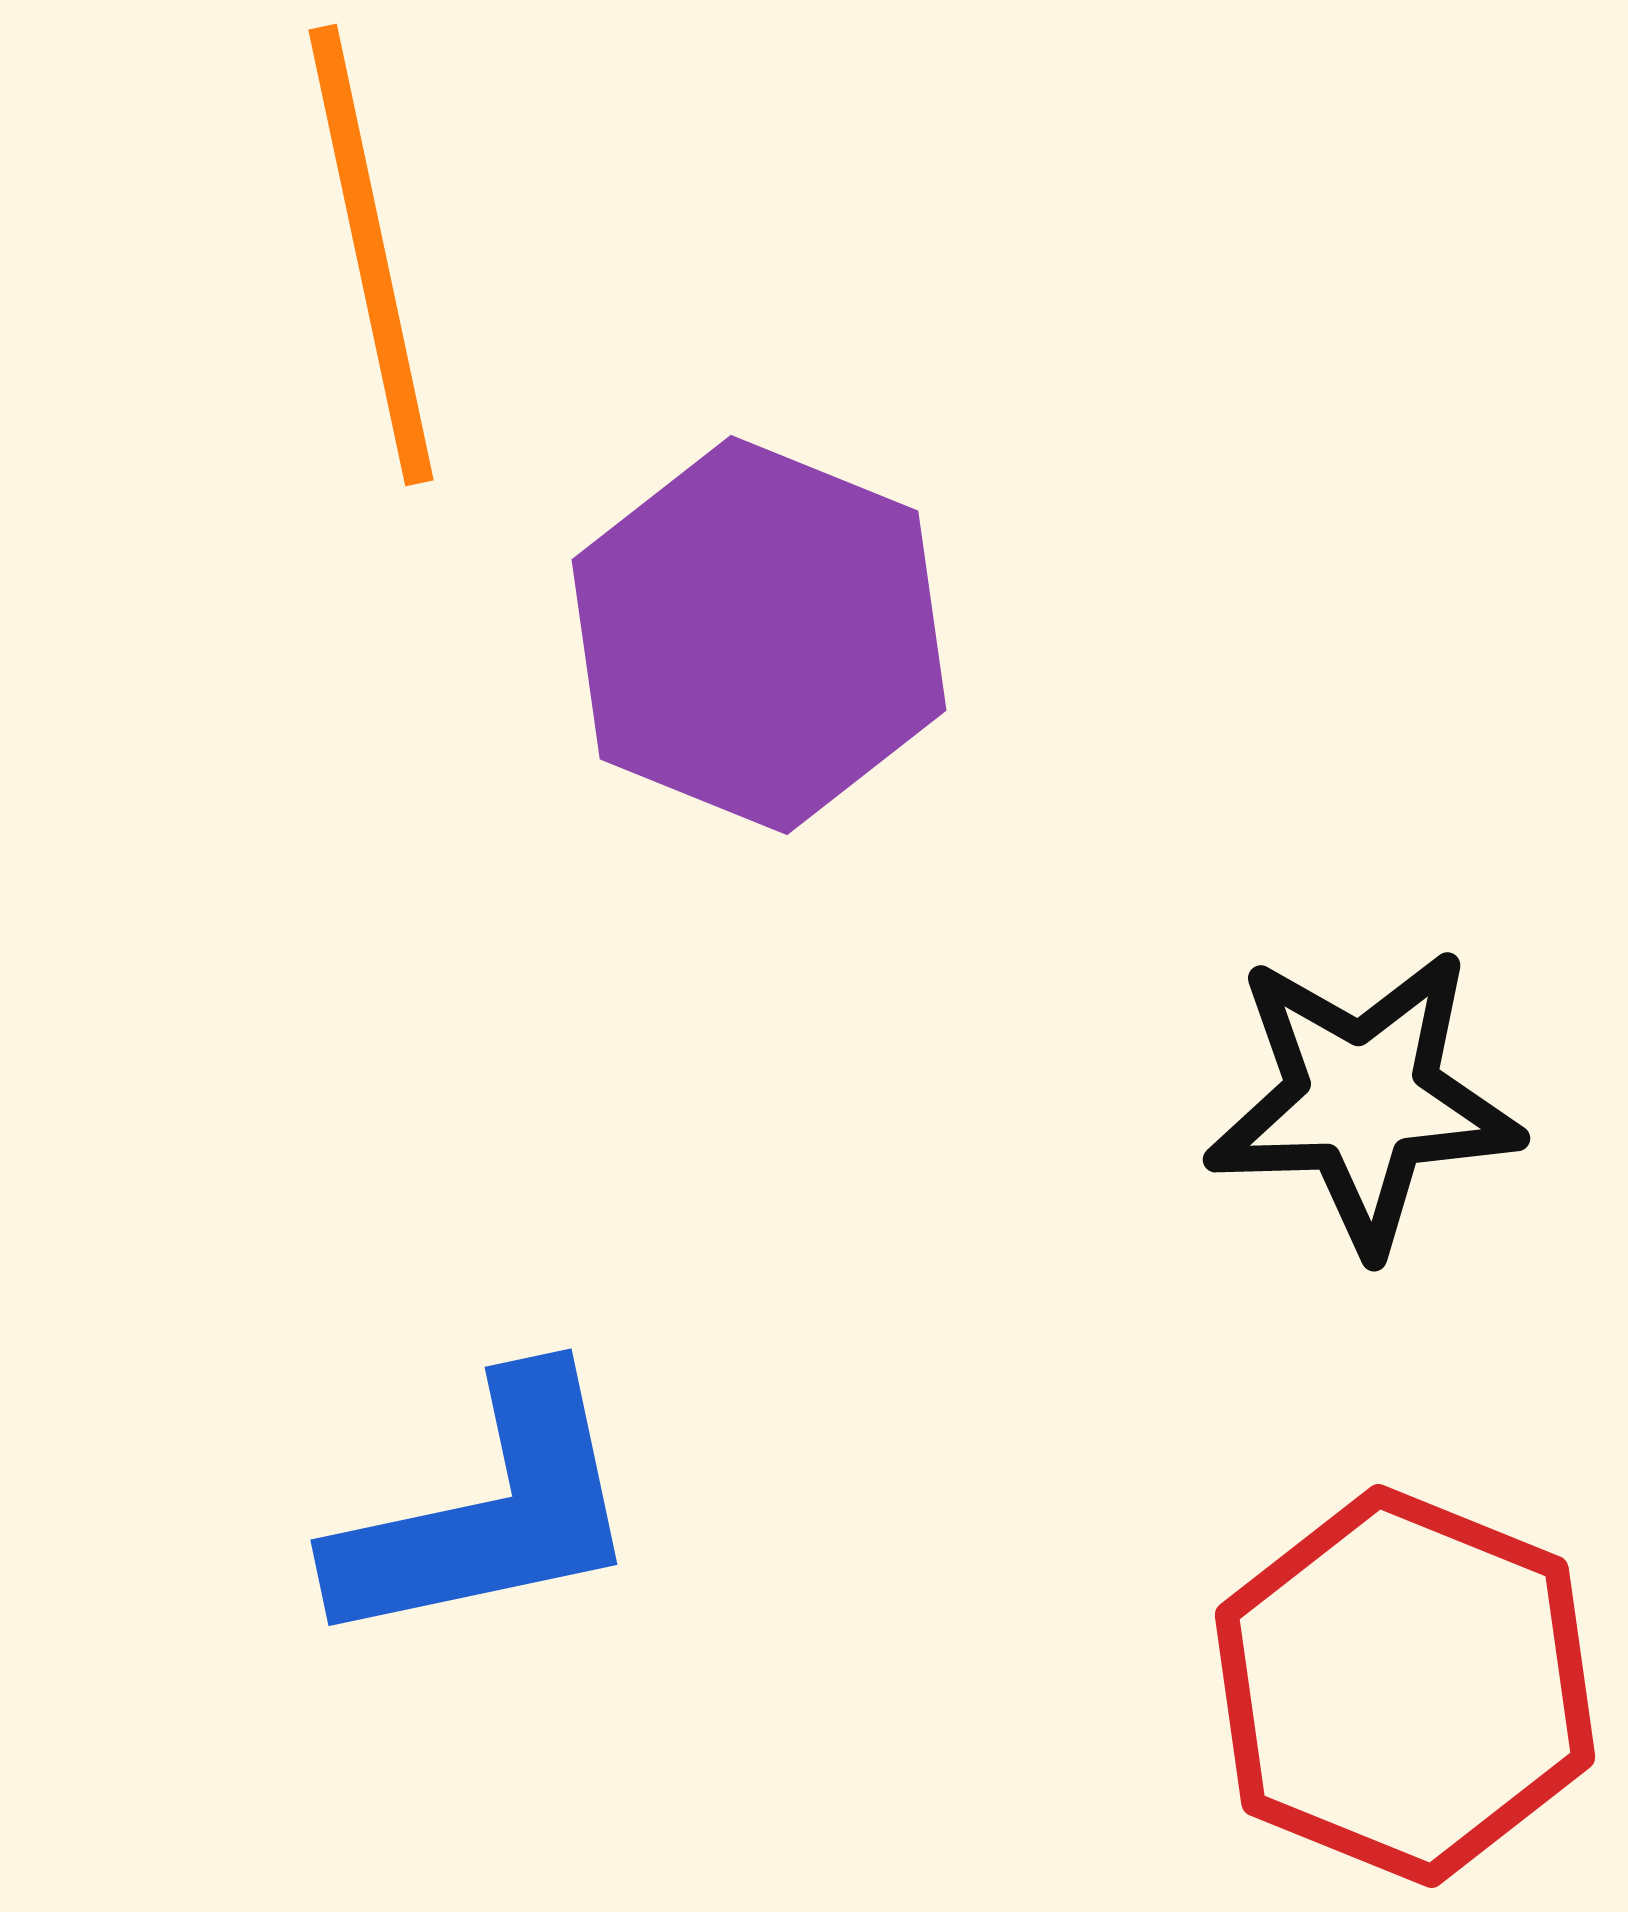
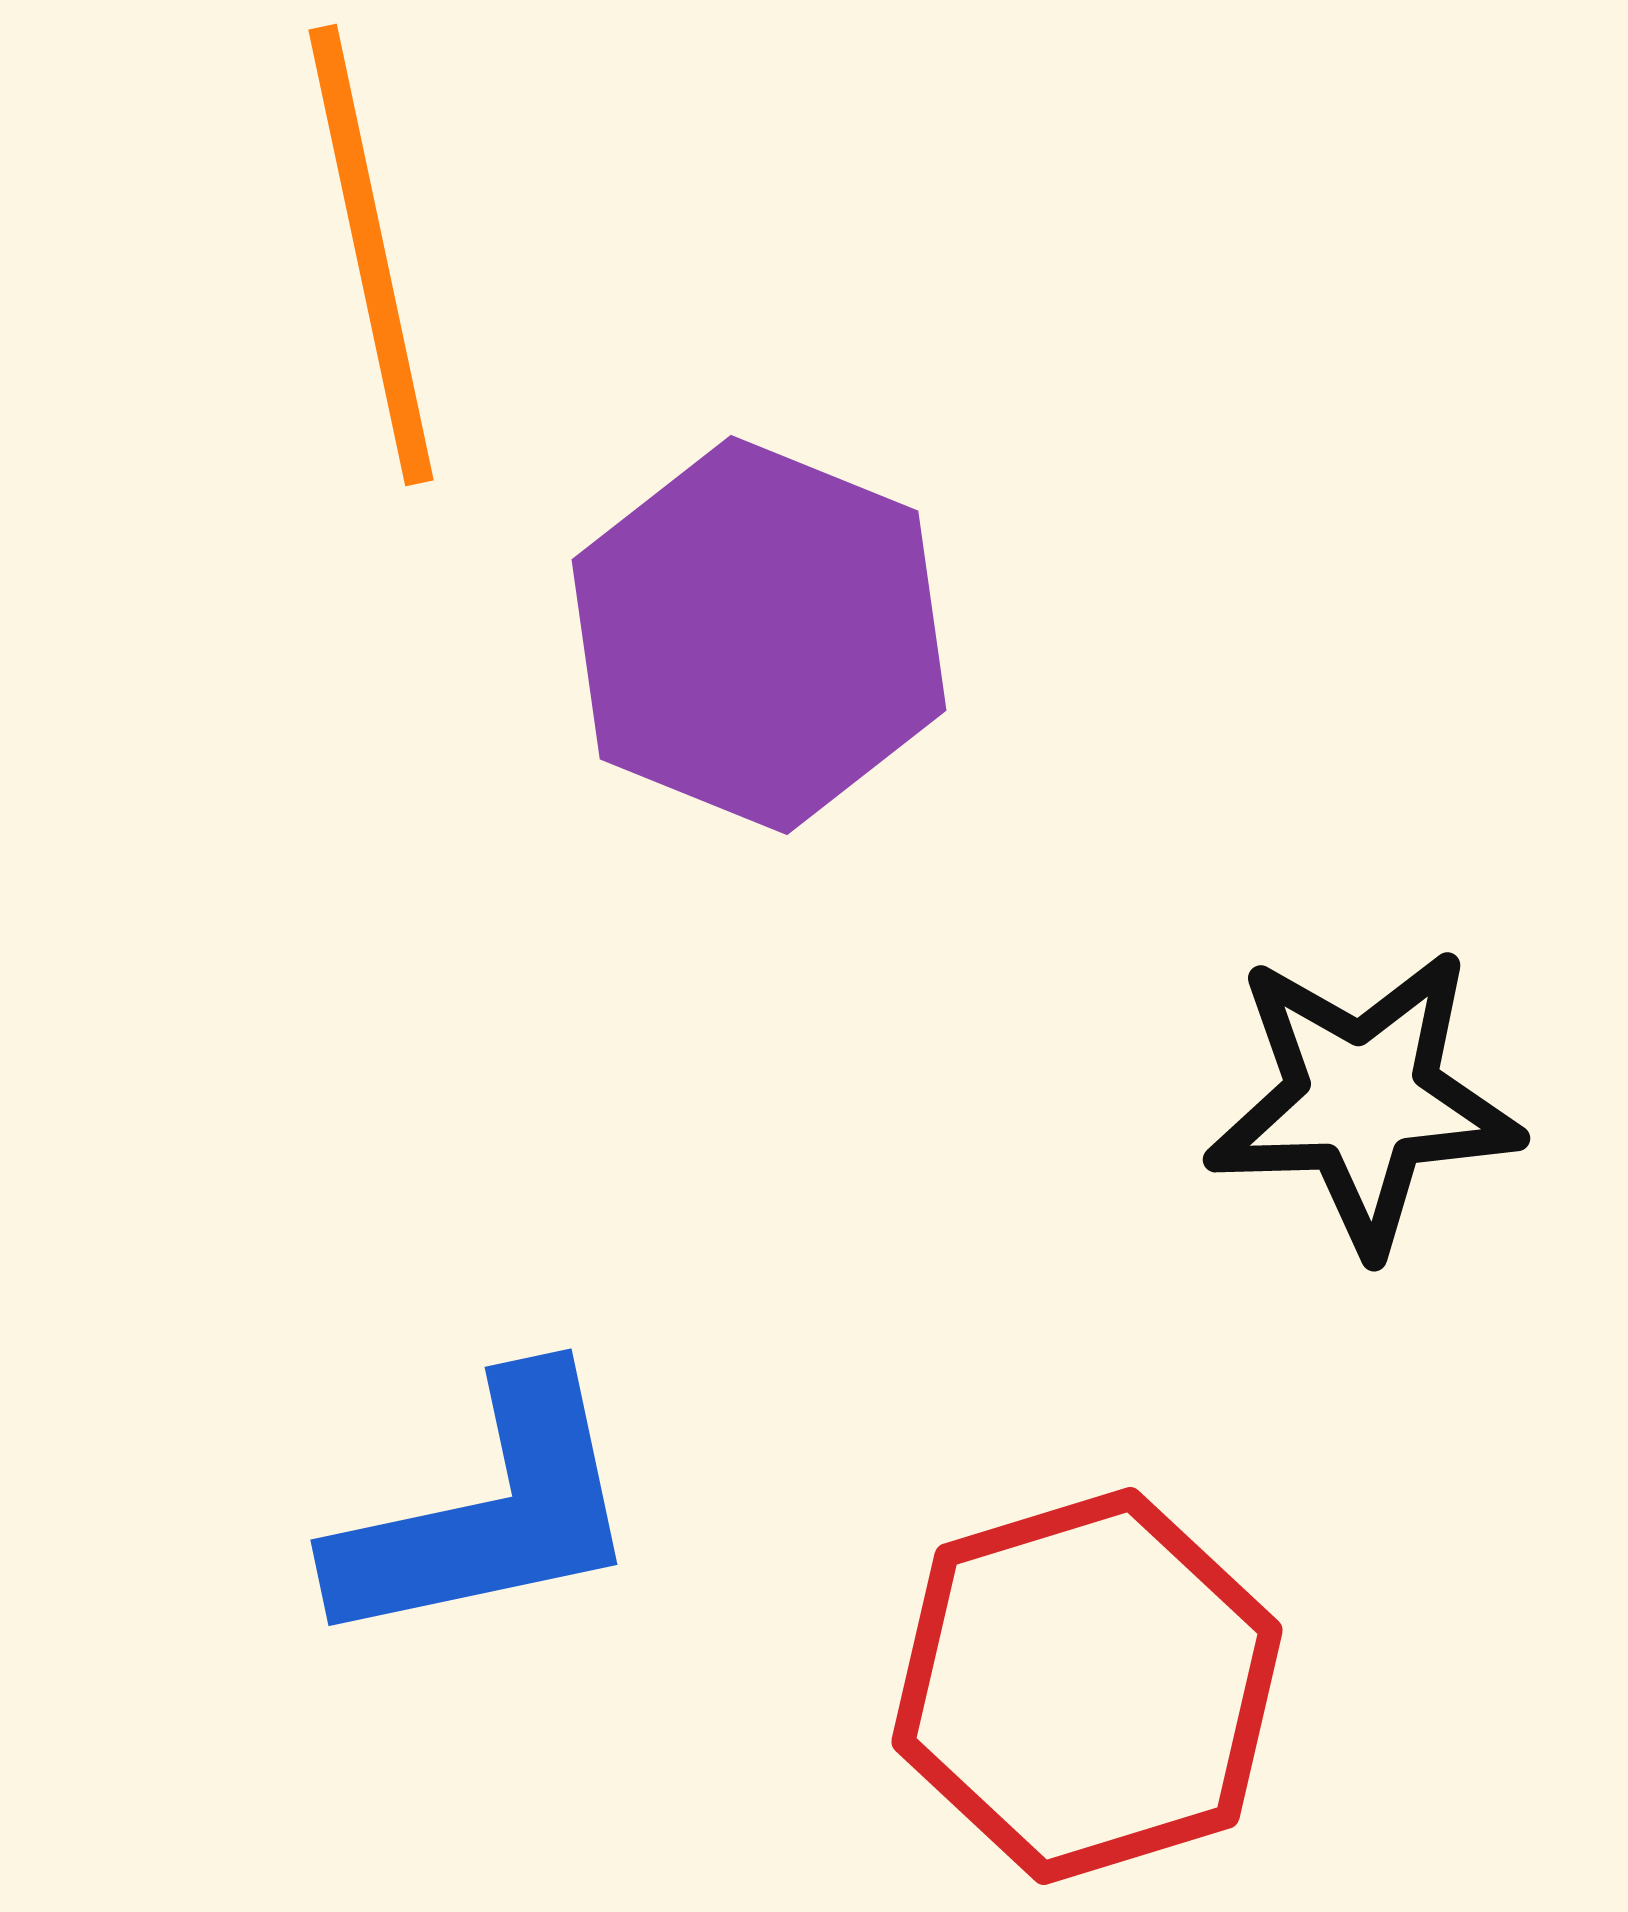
red hexagon: moved 318 px left; rotated 21 degrees clockwise
